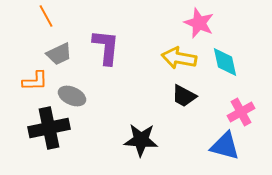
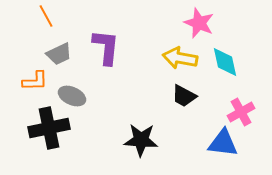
yellow arrow: moved 1 px right
blue triangle: moved 2 px left, 3 px up; rotated 8 degrees counterclockwise
